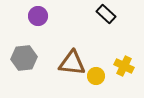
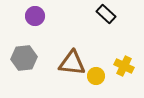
purple circle: moved 3 px left
